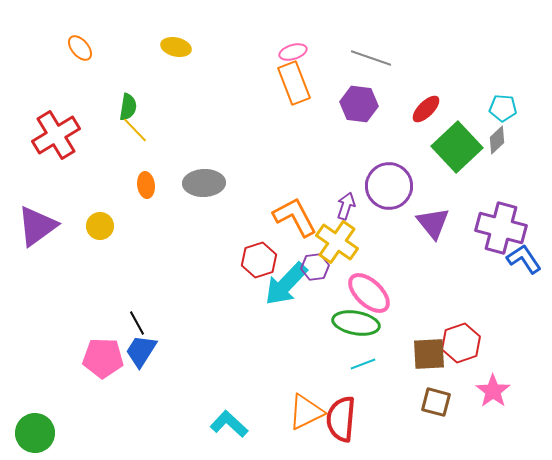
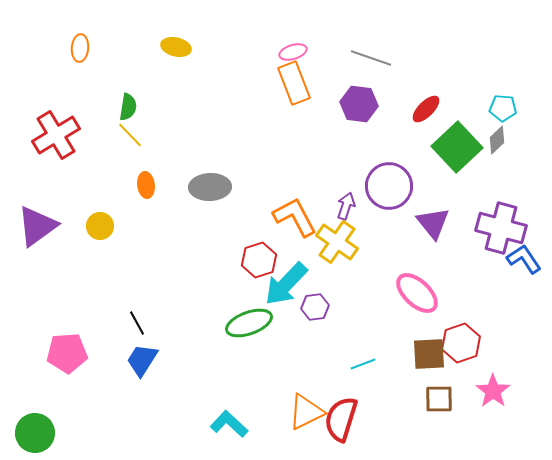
orange ellipse at (80, 48): rotated 44 degrees clockwise
yellow line at (135, 130): moved 5 px left, 5 px down
gray ellipse at (204, 183): moved 6 px right, 4 px down
purple hexagon at (315, 267): moved 40 px down
pink ellipse at (369, 293): moved 48 px right
green ellipse at (356, 323): moved 107 px left; rotated 30 degrees counterclockwise
blue trapezoid at (141, 351): moved 1 px right, 9 px down
pink pentagon at (103, 358): moved 36 px left, 5 px up; rotated 6 degrees counterclockwise
brown square at (436, 402): moved 3 px right, 3 px up; rotated 16 degrees counterclockwise
red semicircle at (341, 419): rotated 12 degrees clockwise
